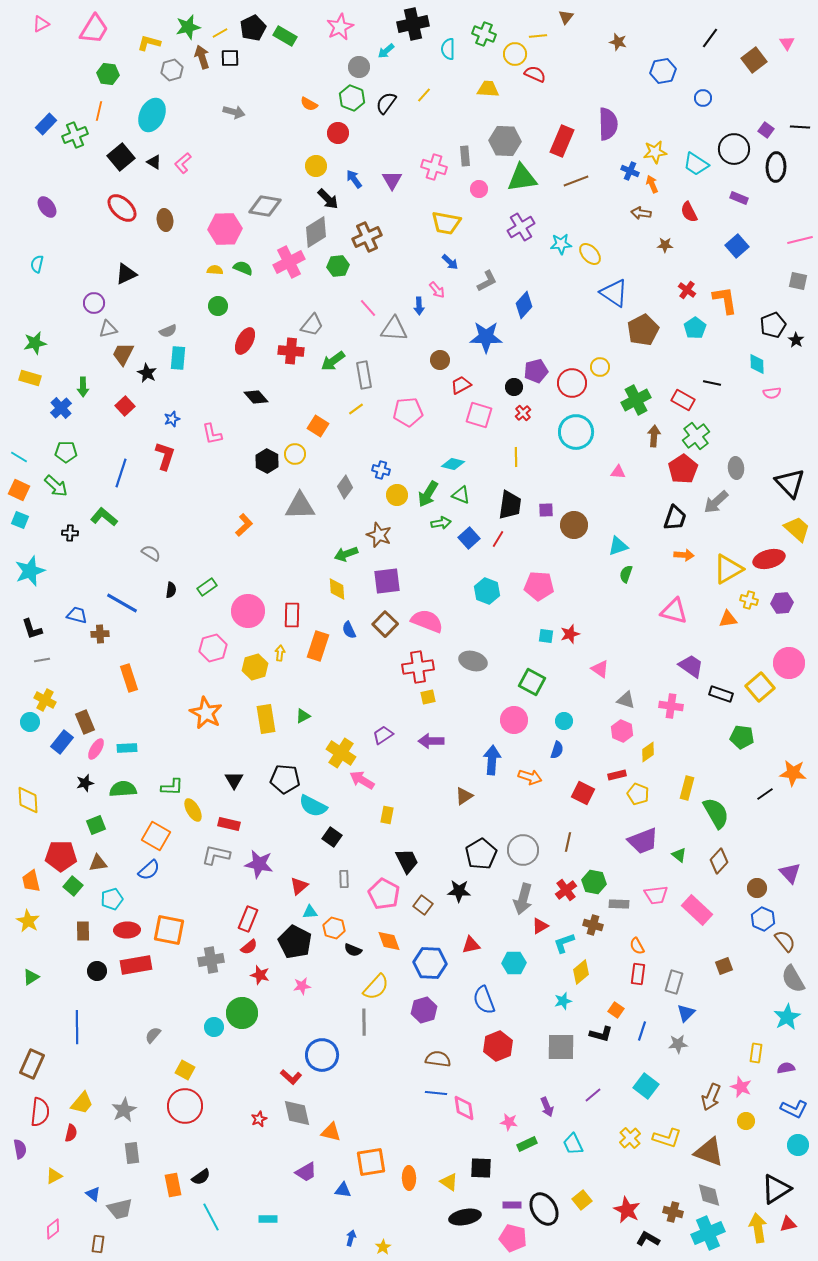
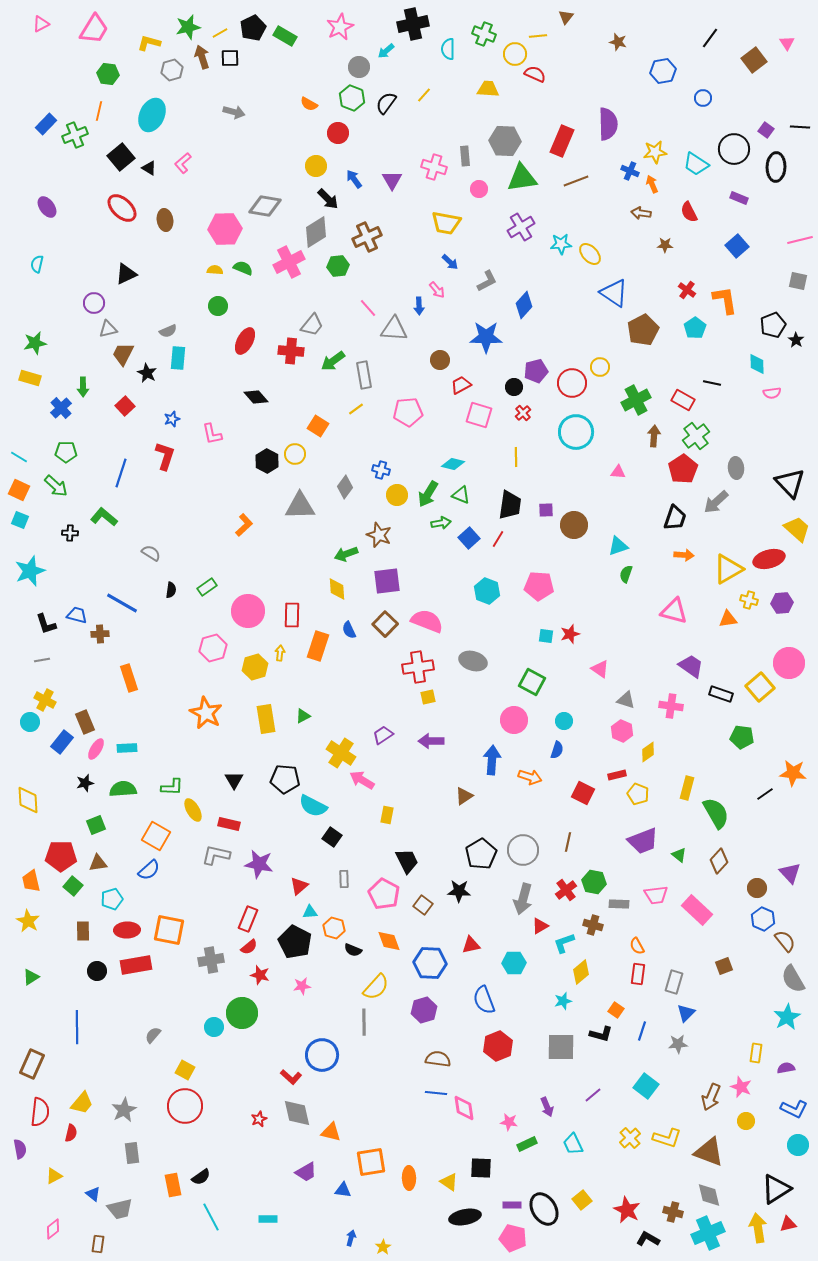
black triangle at (154, 162): moved 5 px left, 6 px down
black L-shape at (32, 629): moved 14 px right, 5 px up
